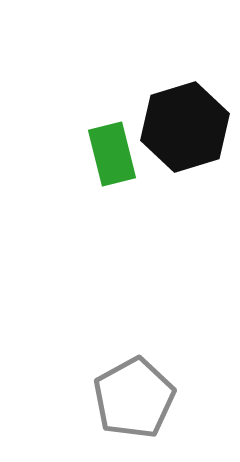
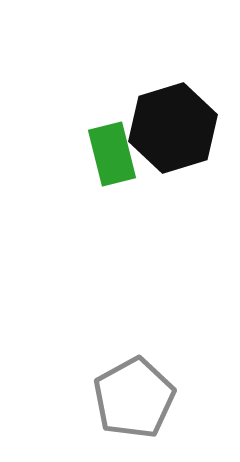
black hexagon: moved 12 px left, 1 px down
